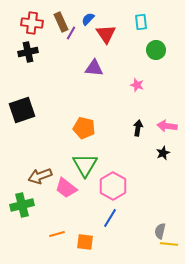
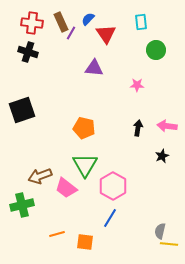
black cross: rotated 30 degrees clockwise
pink star: rotated 16 degrees counterclockwise
black star: moved 1 px left, 3 px down
